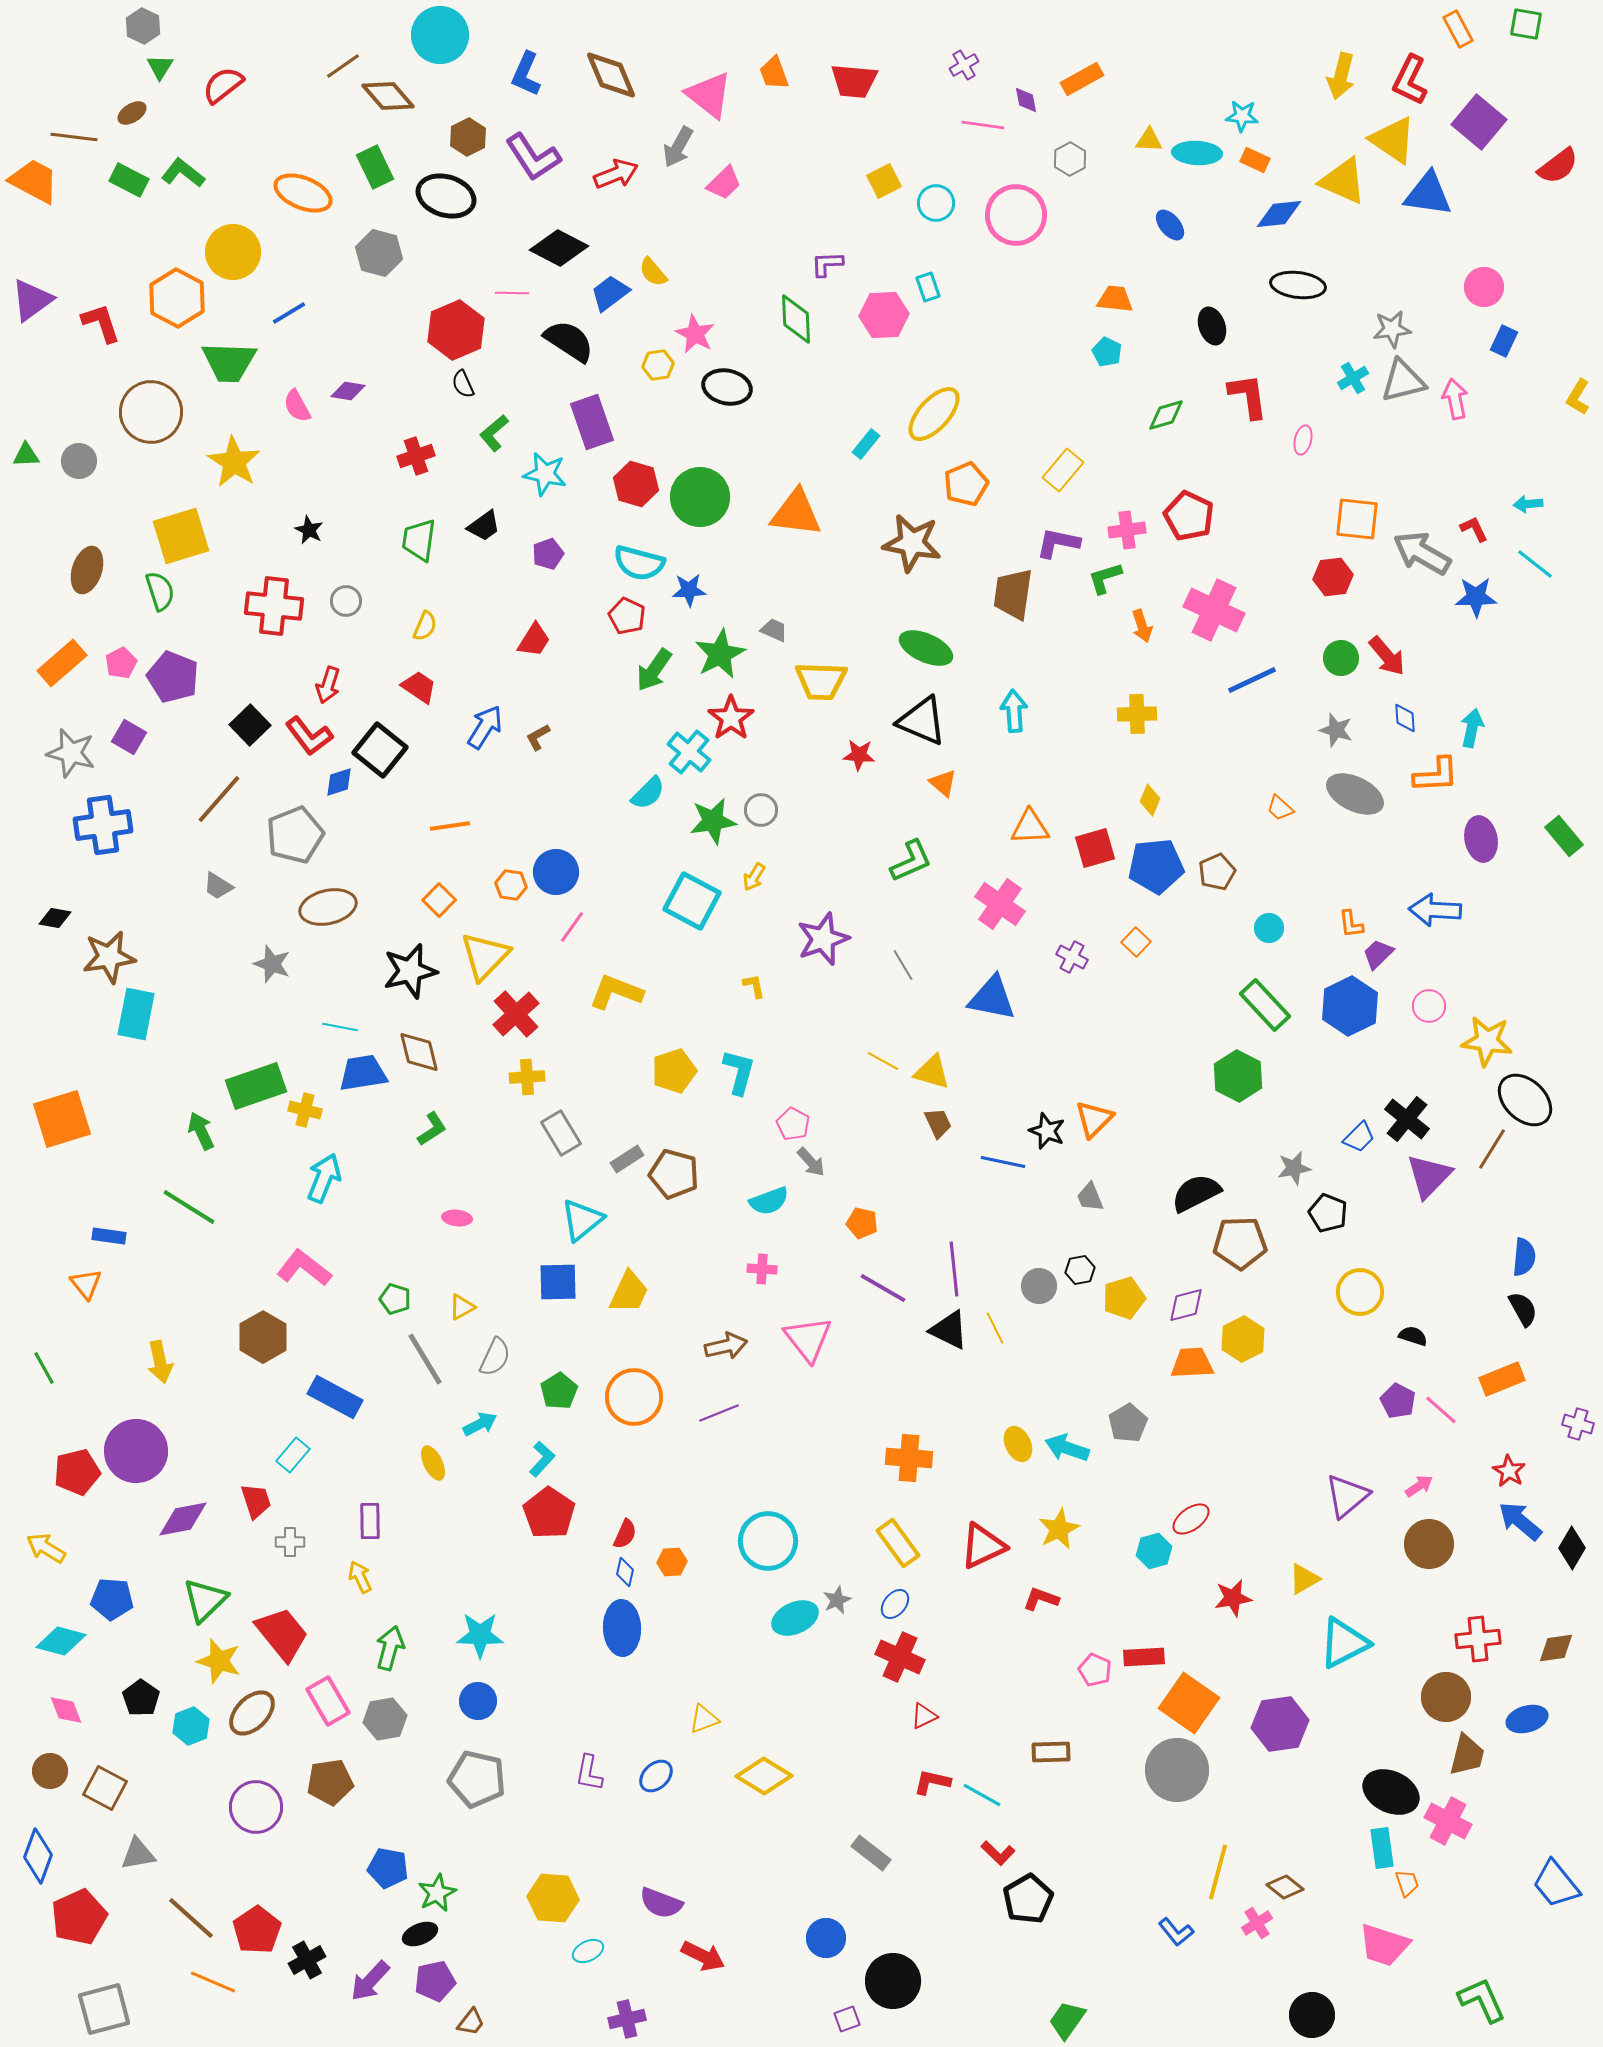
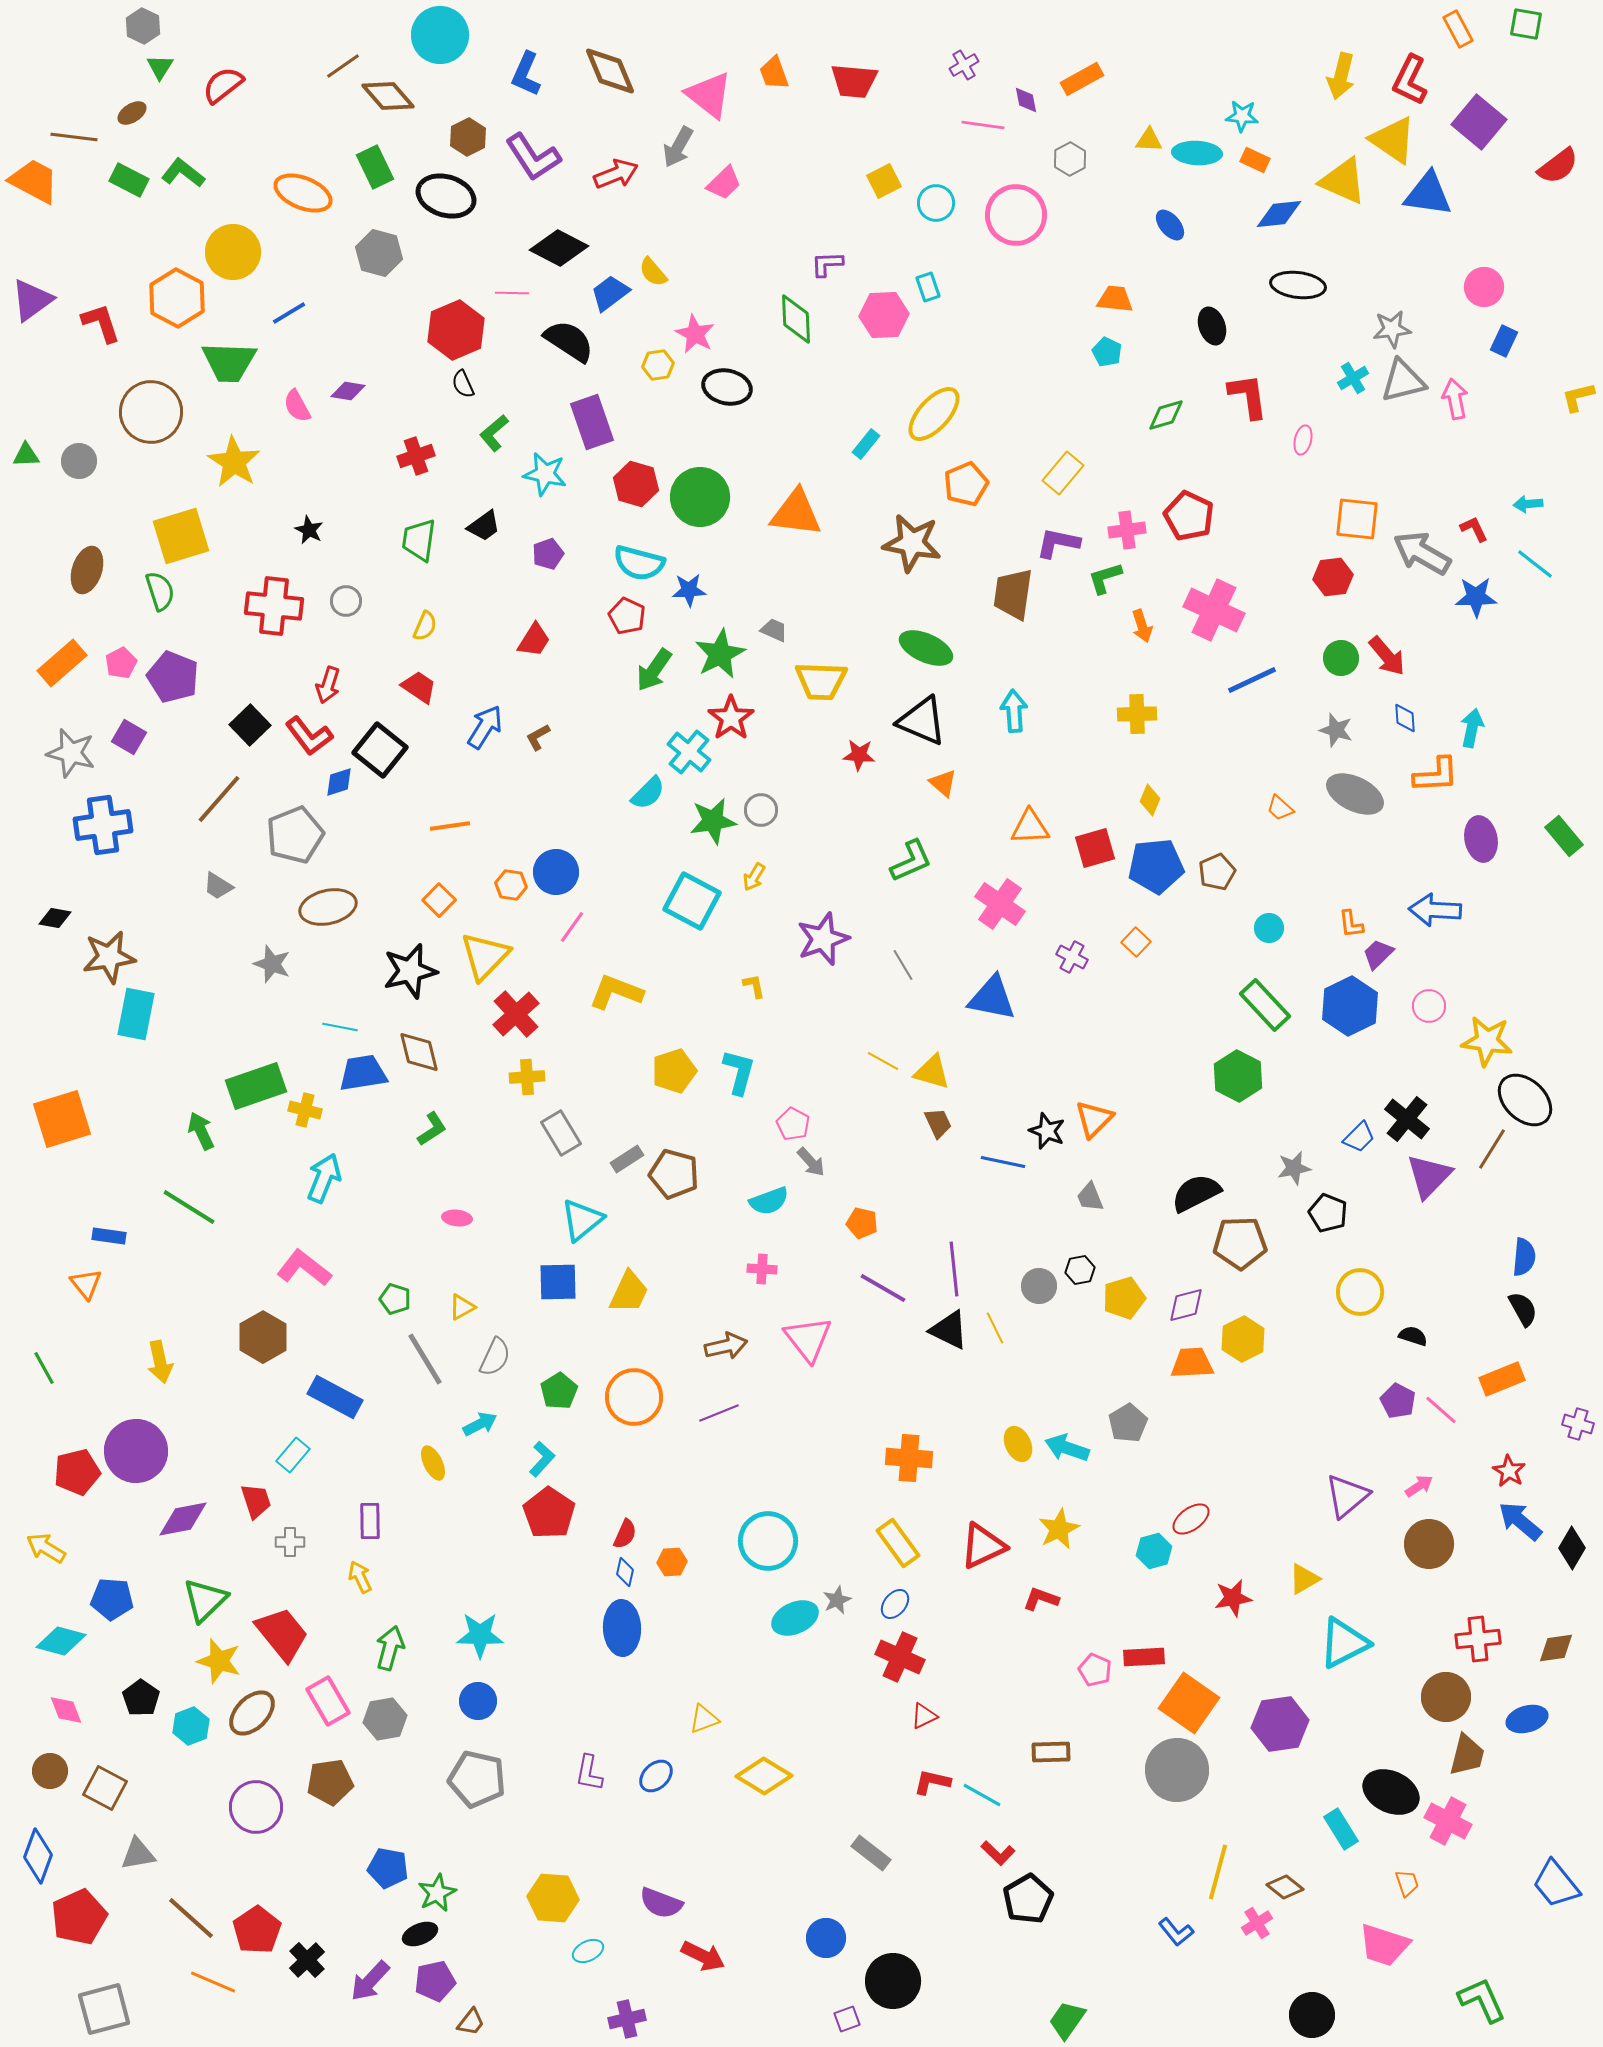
brown diamond at (611, 75): moved 1 px left, 4 px up
yellow L-shape at (1578, 397): rotated 45 degrees clockwise
yellow rectangle at (1063, 470): moved 3 px down
cyan rectangle at (1382, 1848): moved 41 px left, 19 px up; rotated 24 degrees counterclockwise
black cross at (307, 1960): rotated 15 degrees counterclockwise
